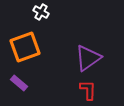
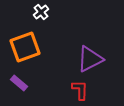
white cross: rotated 21 degrees clockwise
purple triangle: moved 2 px right, 1 px down; rotated 8 degrees clockwise
red L-shape: moved 8 px left
